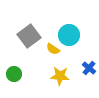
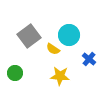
blue cross: moved 9 px up
green circle: moved 1 px right, 1 px up
